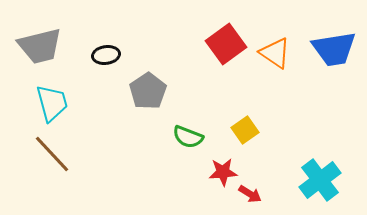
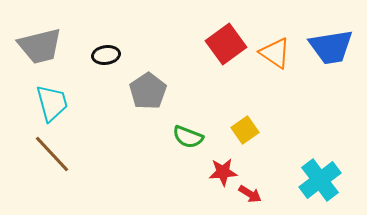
blue trapezoid: moved 3 px left, 2 px up
